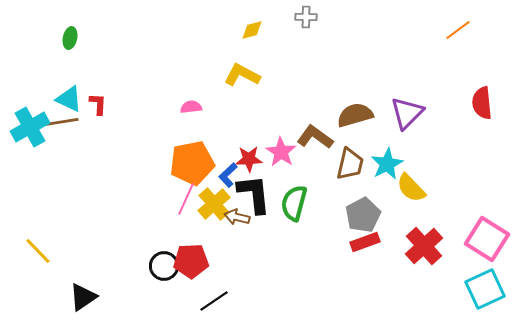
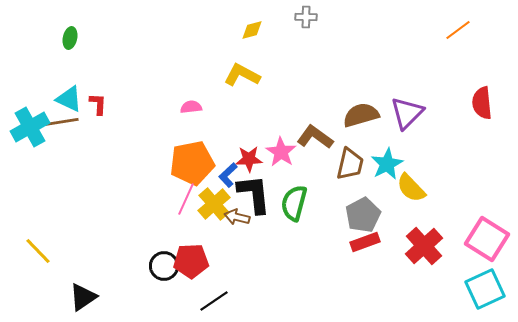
brown semicircle: moved 6 px right
